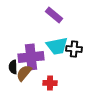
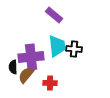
cyan trapezoid: rotated 85 degrees counterclockwise
brown semicircle: moved 2 px right, 2 px down
